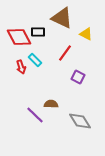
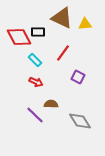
yellow triangle: moved 1 px left, 10 px up; rotated 32 degrees counterclockwise
red line: moved 2 px left
red arrow: moved 15 px right, 15 px down; rotated 48 degrees counterclockwise
